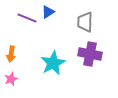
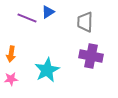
purple cross: moved 1 px right, 2 px down
cyan star: moved 6 px left, 7 px down
pink star: rotated 16 degrees clockwise
